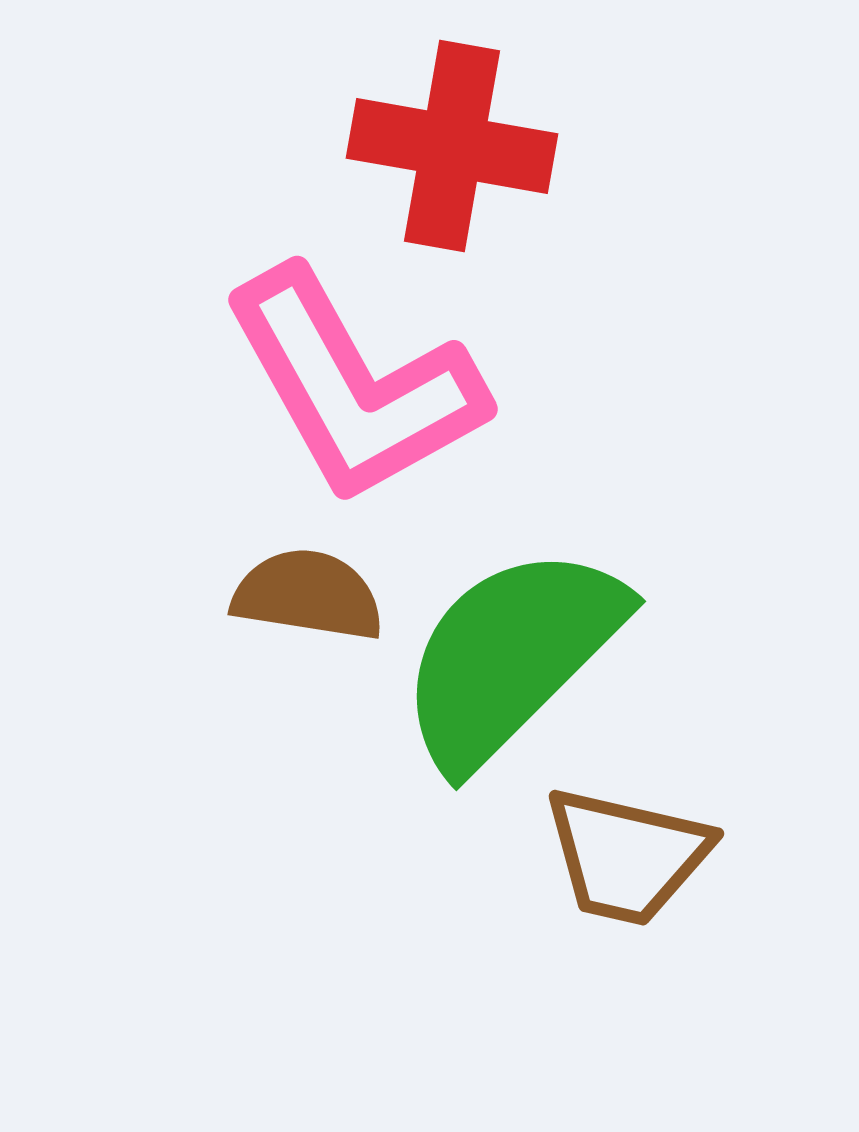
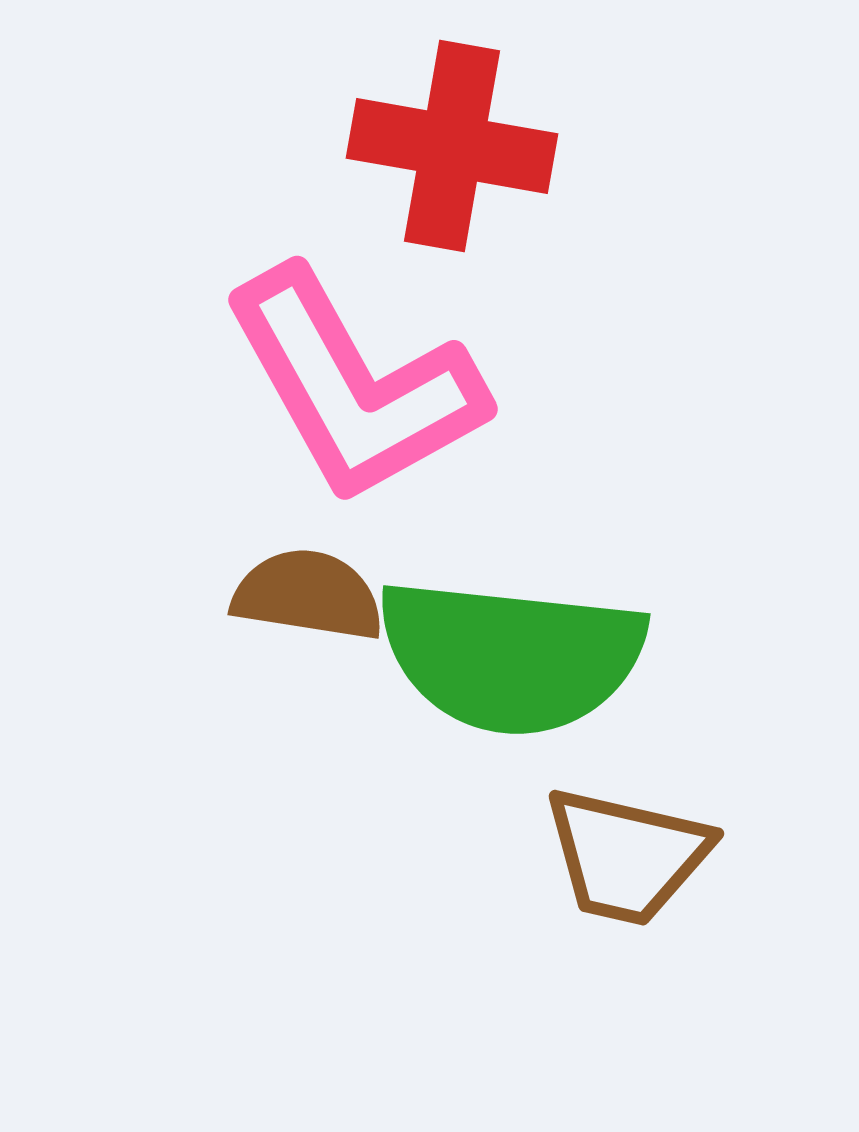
green semicircle: rotated 129 degrees counterclockwise
